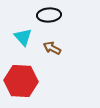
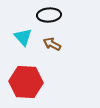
brown arrow: moved 4 px up
red hexagon: moved 5 px right, 1 px down
